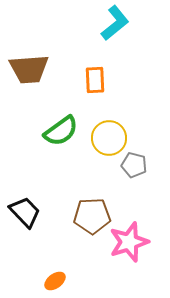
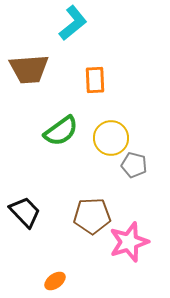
cyan L-shape: moved 42 px left
yellow circle: moved 2 px right
